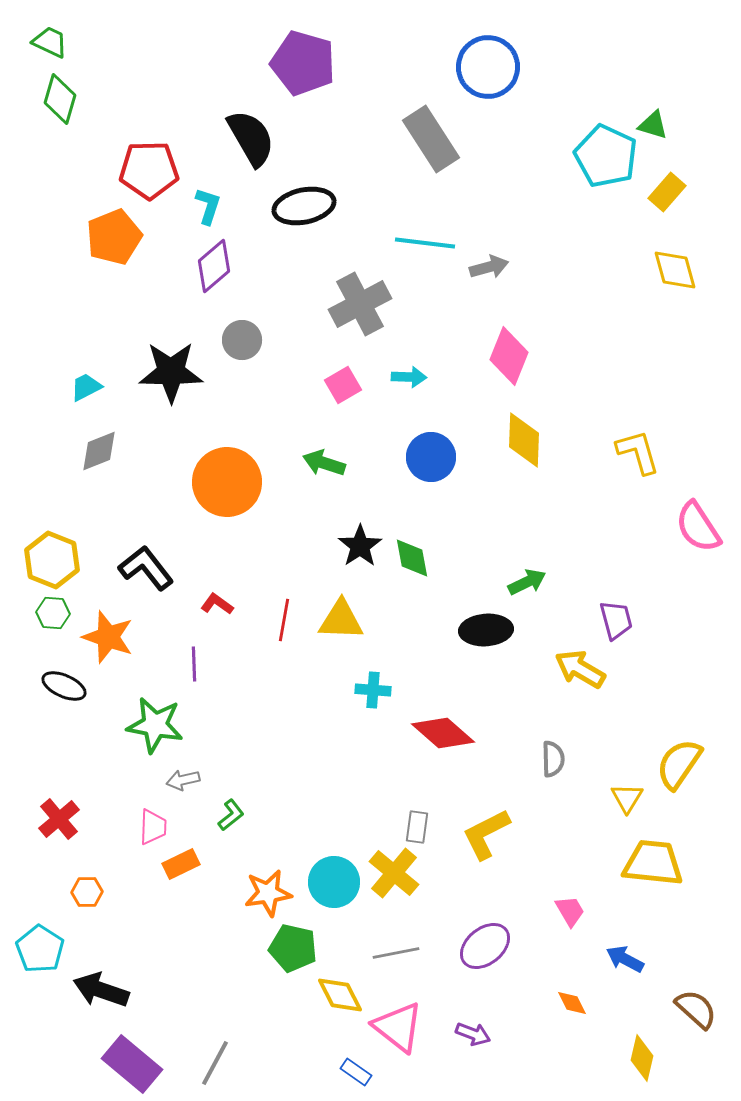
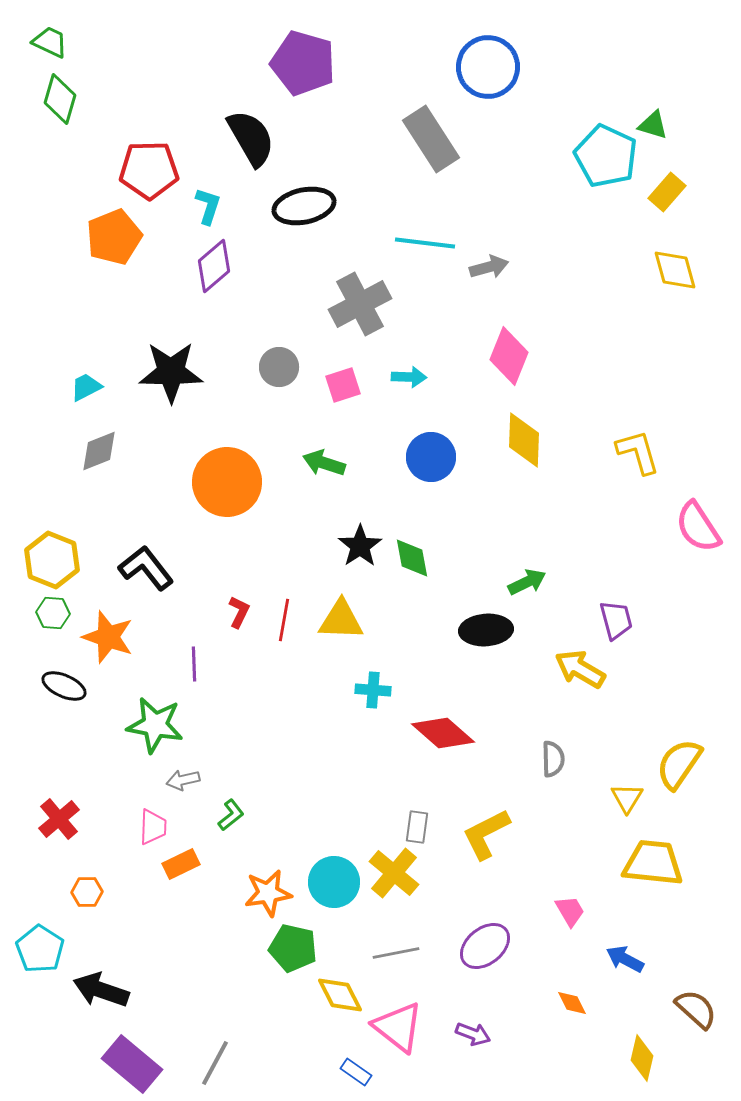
gray circle at (242, 340): moved 37 px right, 27 px down
pink square at (343, 385): rotated 12 degrees clockwise
red L-shape at (217, 604): moved 22 px right, 8 px down; rotated 80 degrees clockwise
